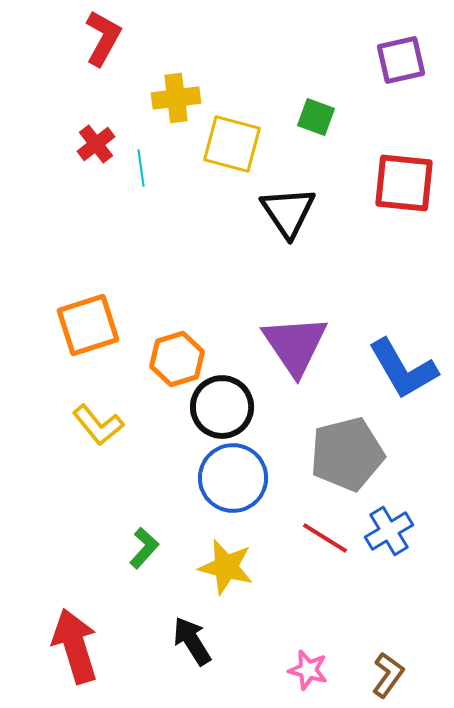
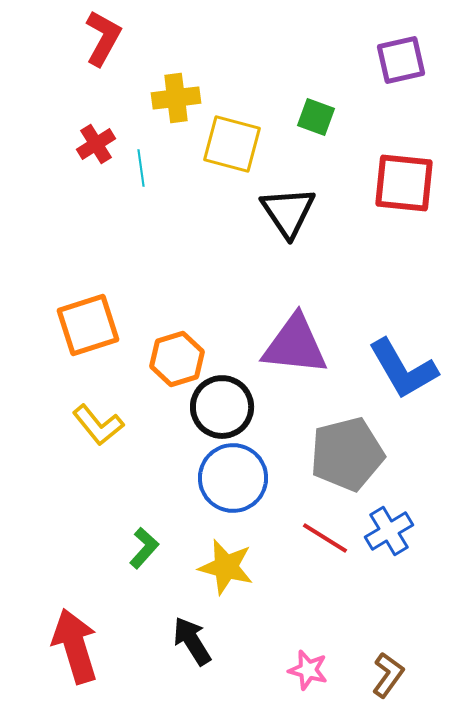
red cross: rotated 6 degrees clockwise
purple triangle: rotated 50 degrees counterclockwise
